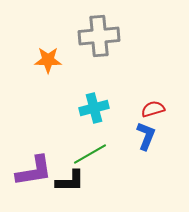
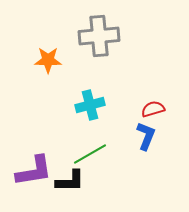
cyan cross: moved 4 px left, 3 px up
